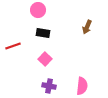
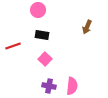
black rectangle: moved 1 px left, 2 px down
pink semicircle: moved 10 px left
